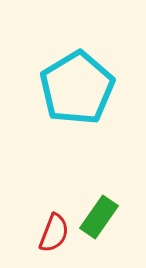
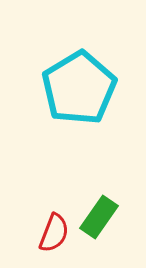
cyan pentagon: moved 2 px right
